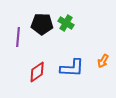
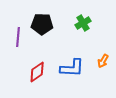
green cross: moved 17 px right; rotated 28 degrees clockwise
